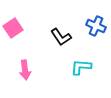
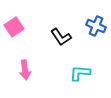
pink square: moved 1 px right, 1 px up
cyan L-shape: moved 1 px left, 6 px down
